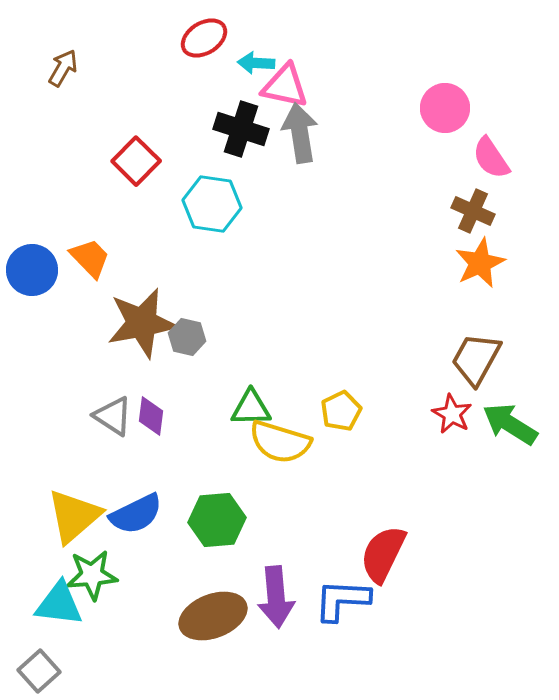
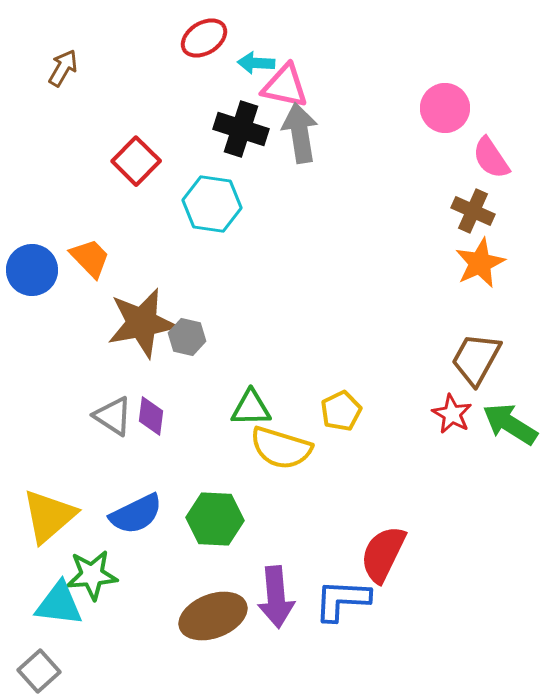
yellow semicircle: moved 1 px right, 6 px down
yellow triangle: moved 25 px left
green hexagon: moved 2 px left, 1 px up; rotated 8 degrees clockwise
